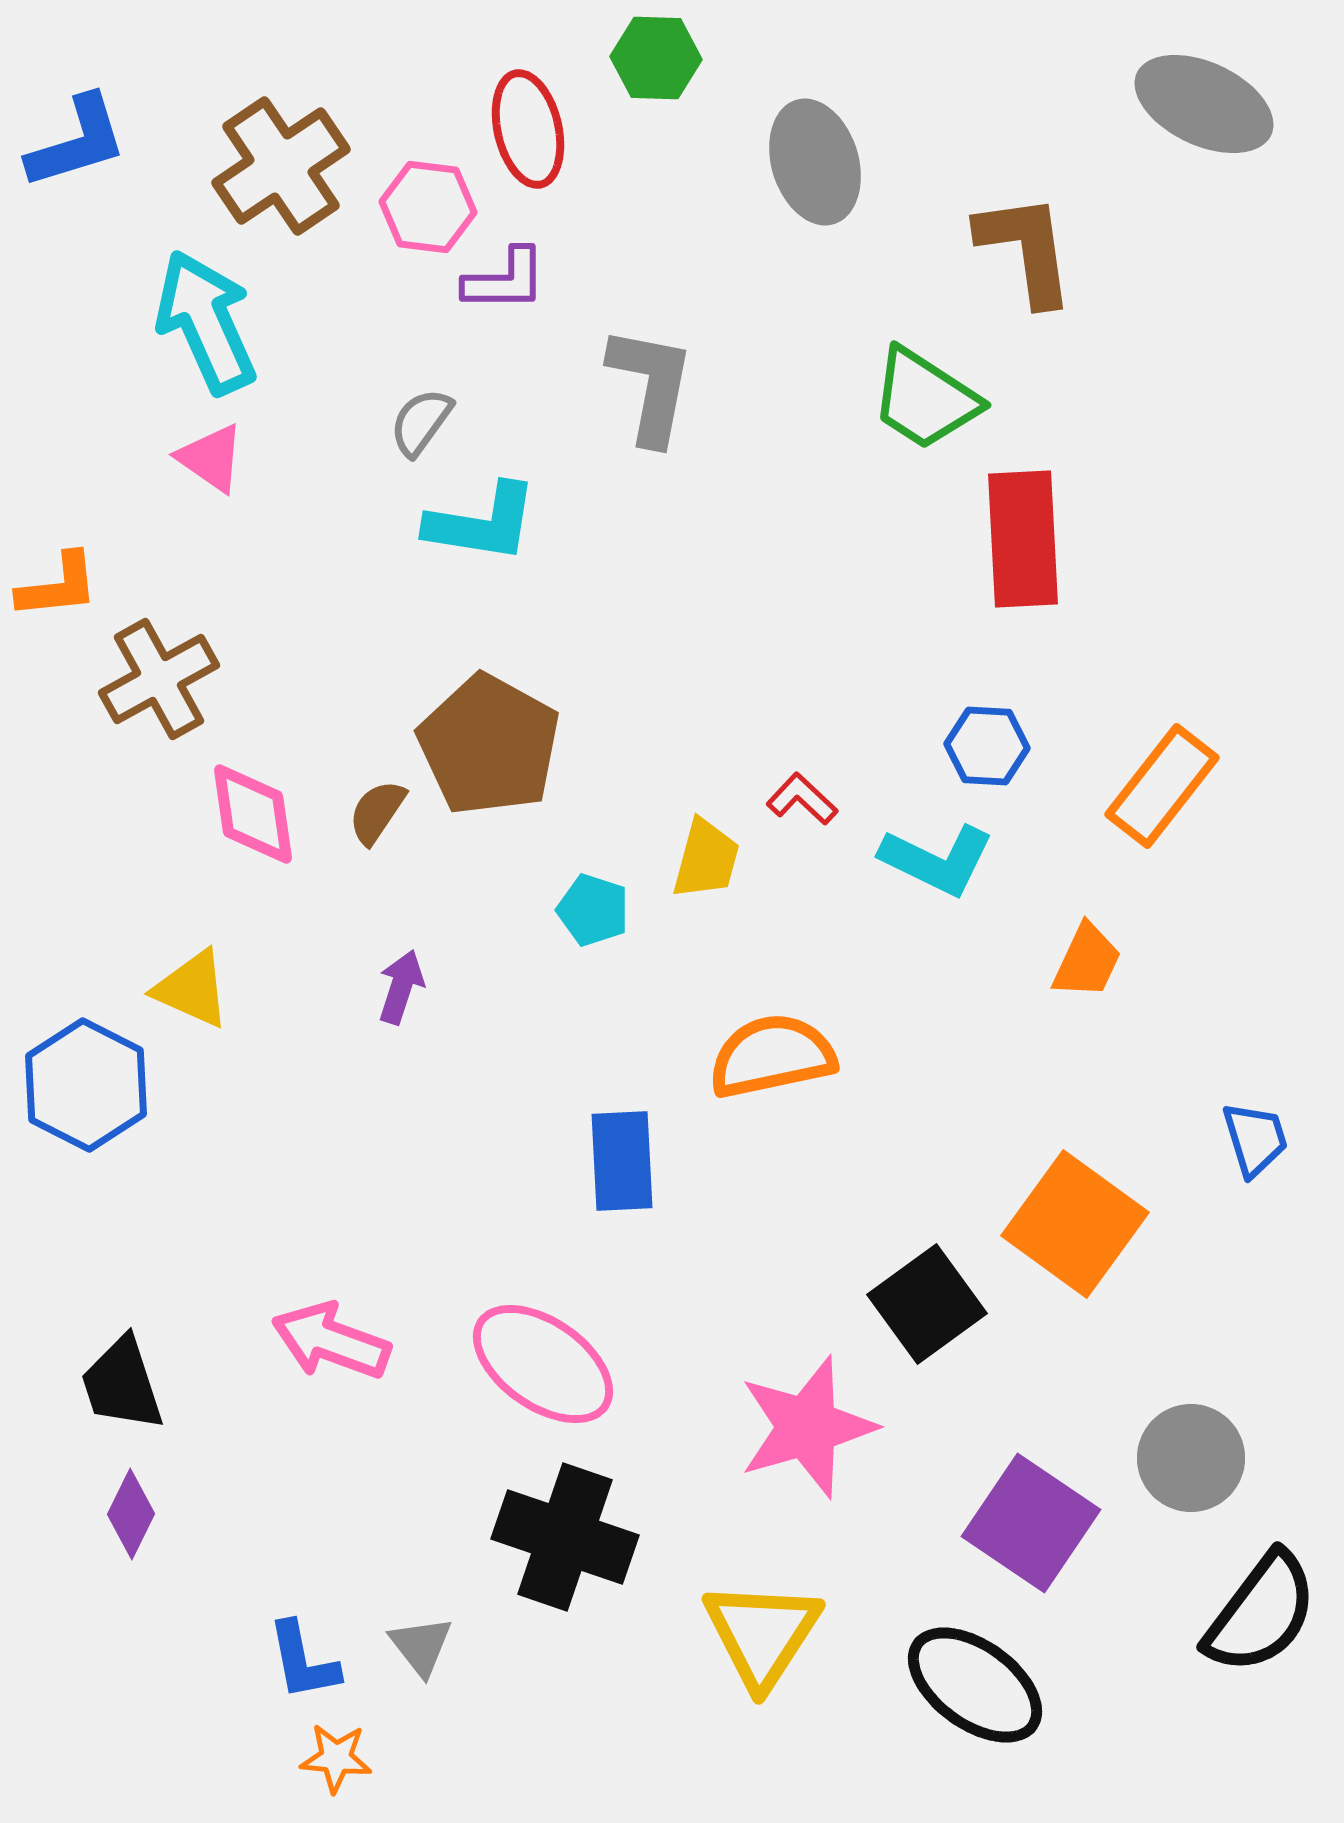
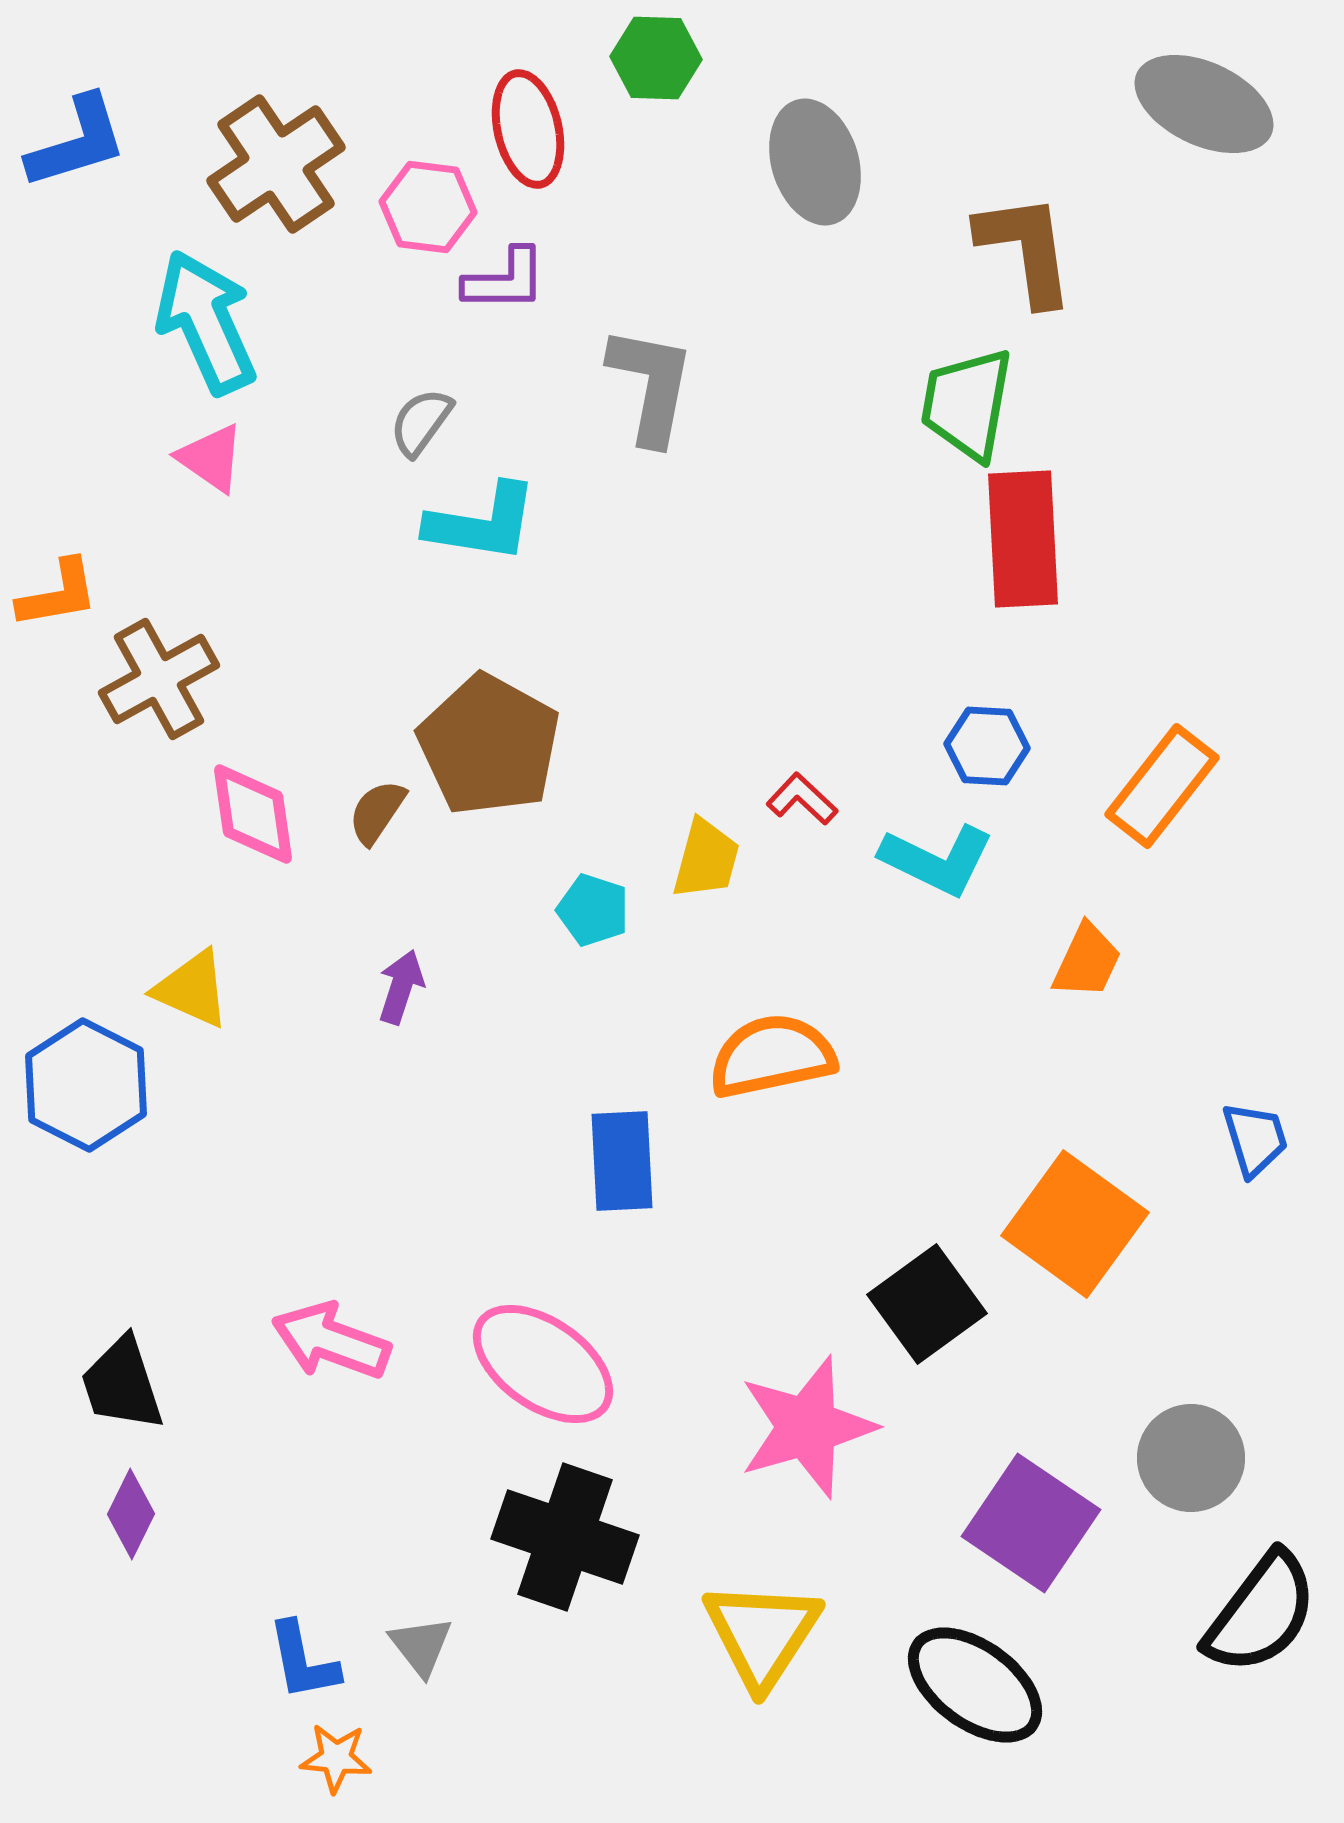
brown cross at (281, 166): moved 5 px left, 2 px up
green trapezoid at (925, 399): moved 42 px right, 5 px down; rotated 67 degrees clockwise
orange L-shape at (58, 586): moved 8 px down; rotated 4 degrees counterclockwise
